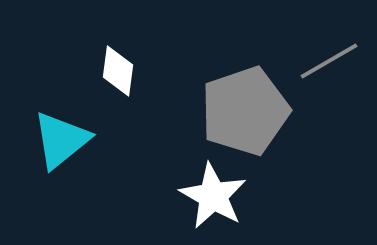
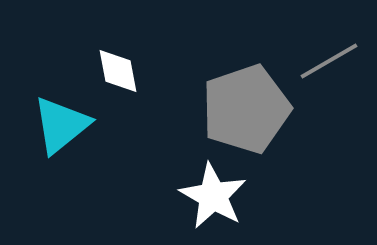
white diamond: rotated 18 degrees counterclockwise
gray pentagon: moved 1 px right, 2 px up
cyan triangle: moved 15 px up
